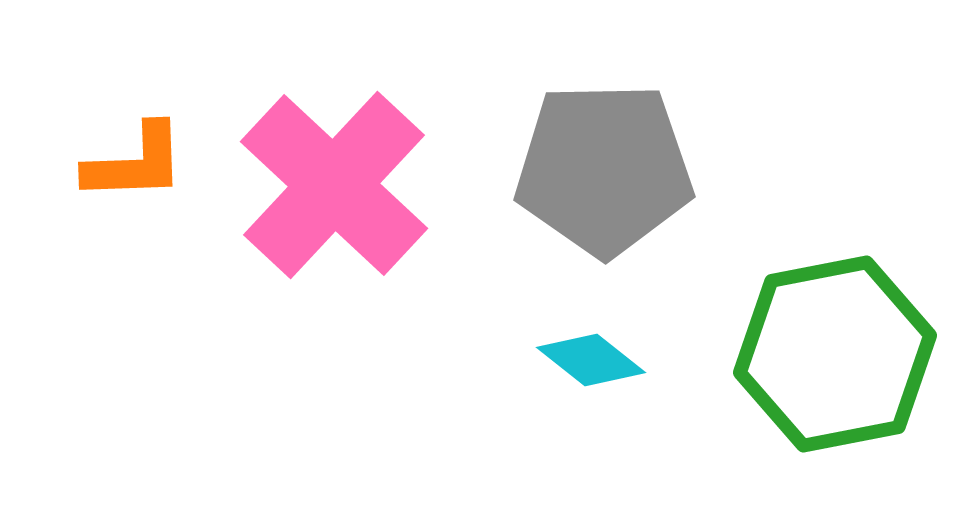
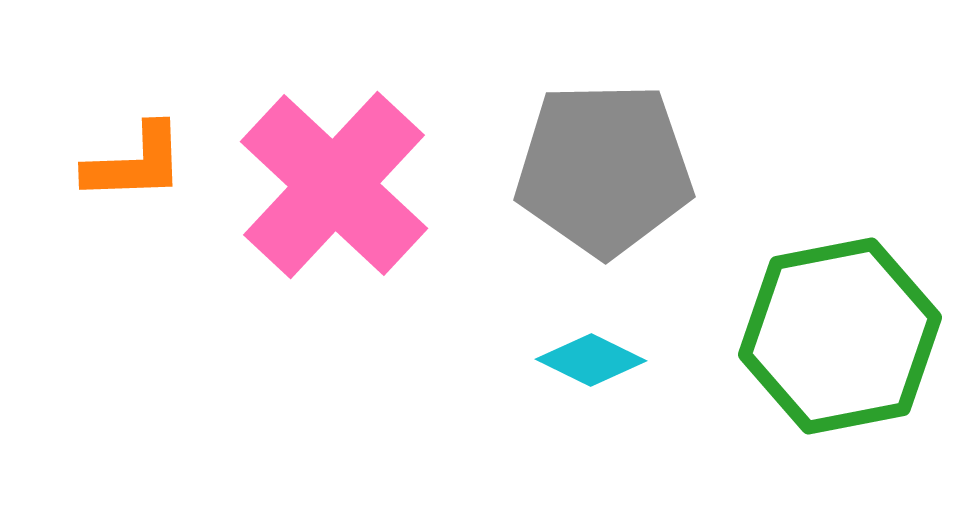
green hexagon: moved 5 px right, 18 px up
cyan diamond: rotated 12 degrees counterclockwise
